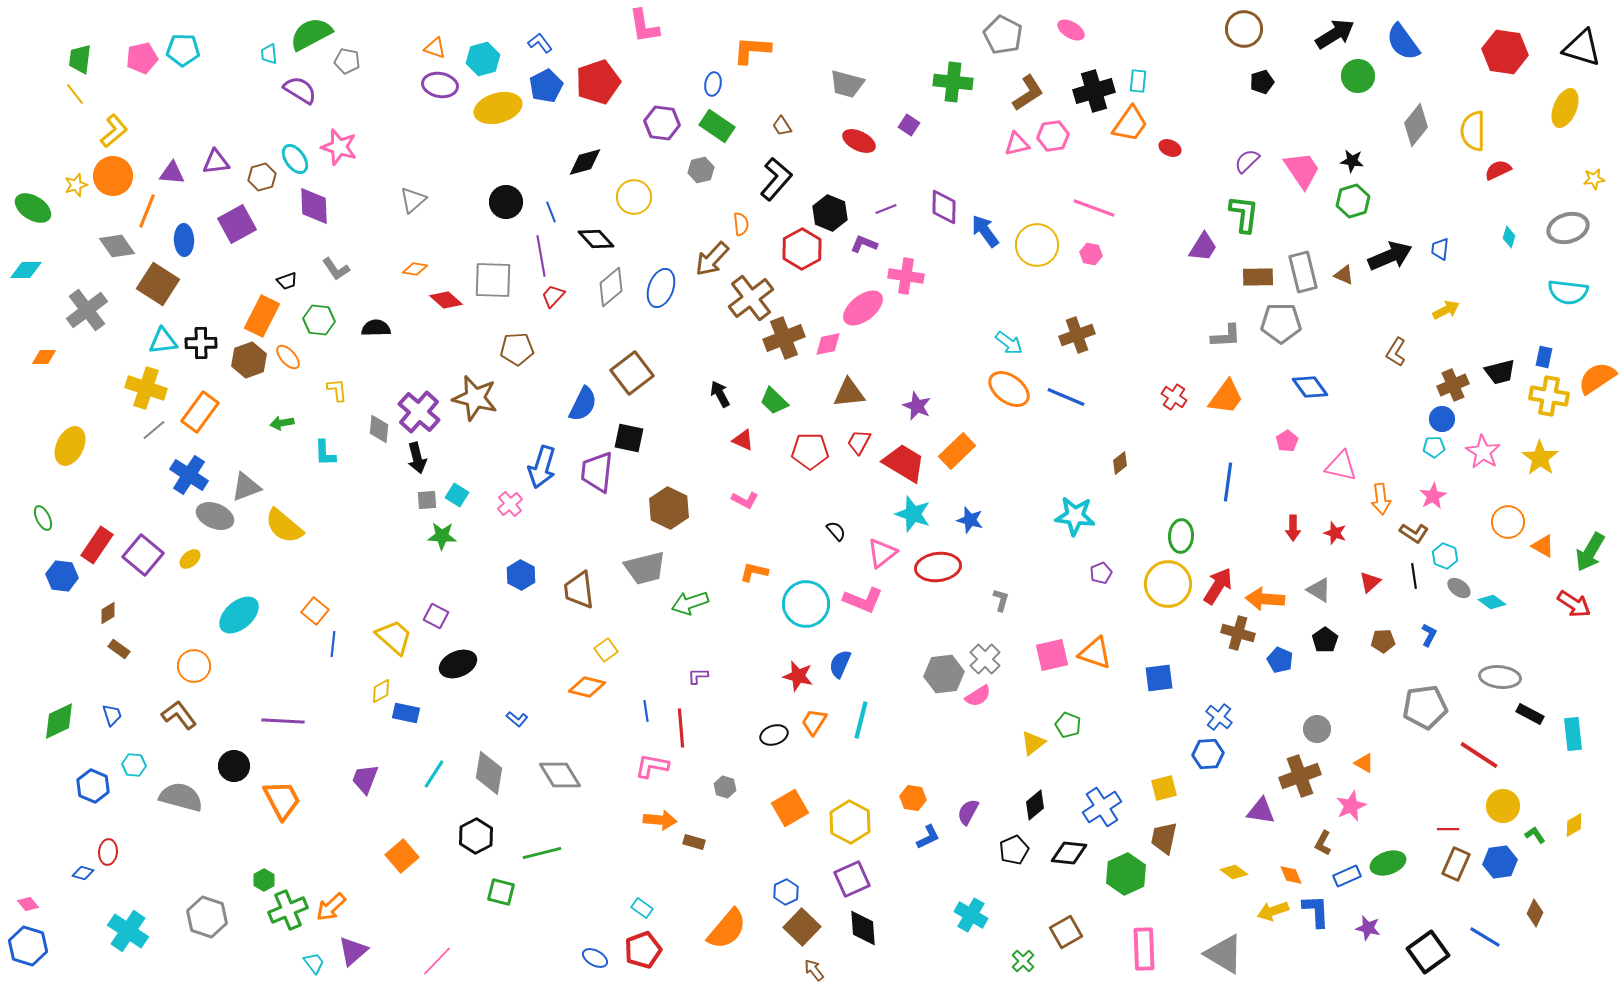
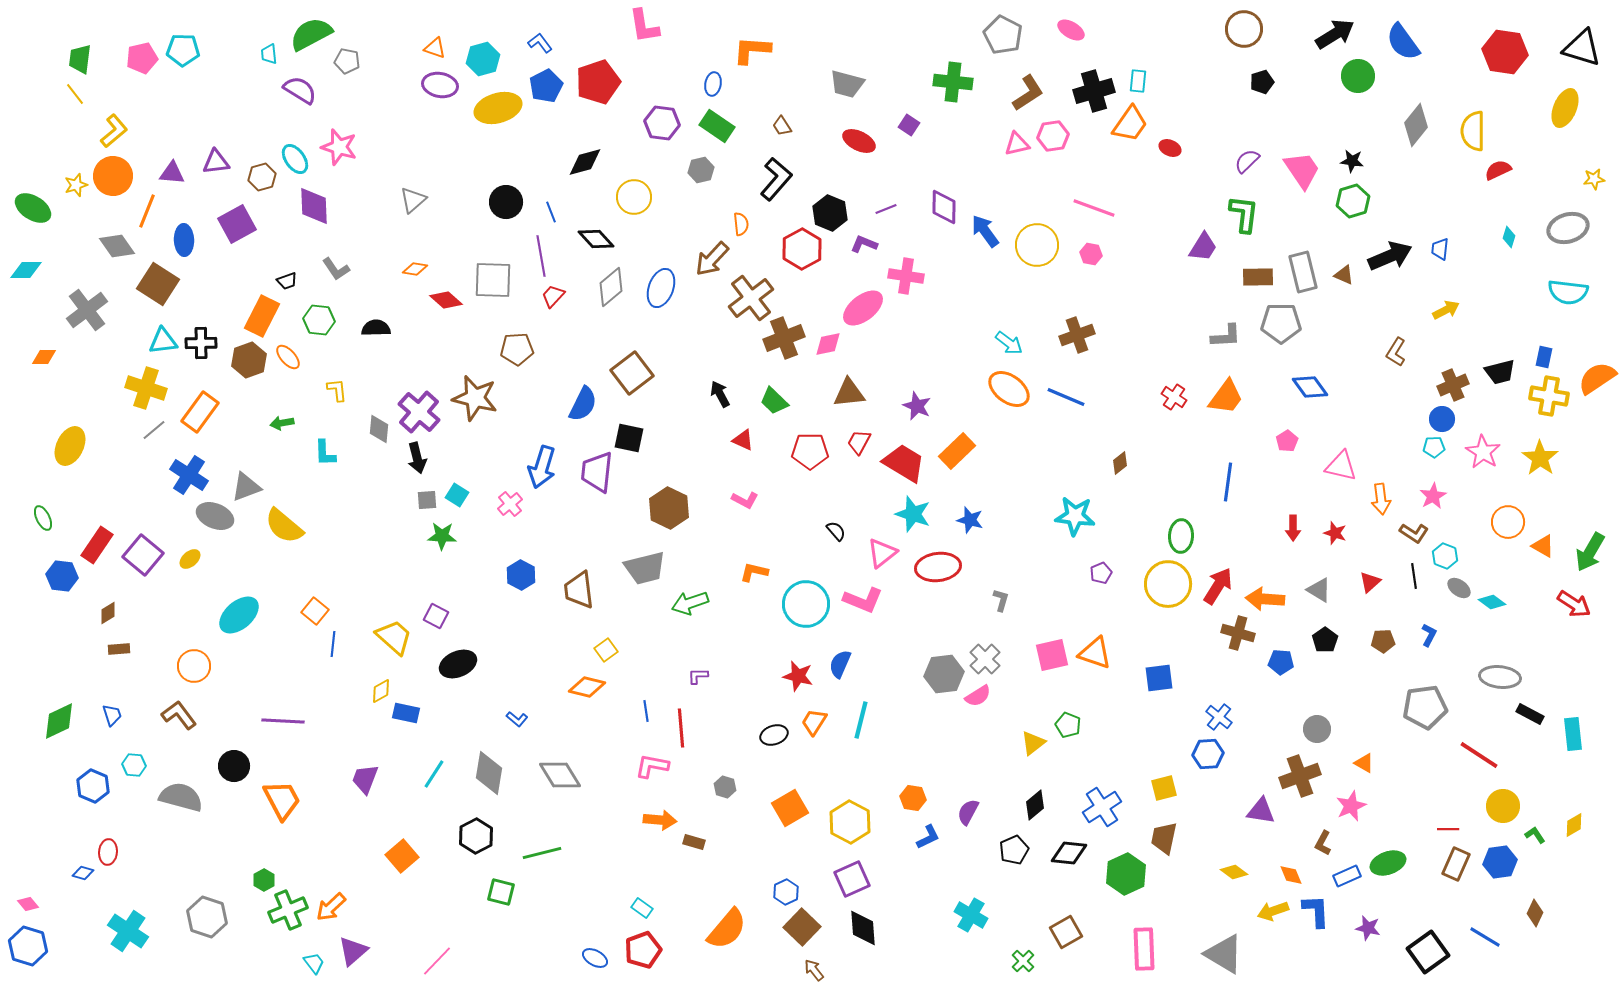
brown rectangle at (119, 649): rotated 40 degrees counterclockwise
blue pentagon at (1280, 660): moved 1 px right, 2 px down; rotated 20 degrees counterclockwise
